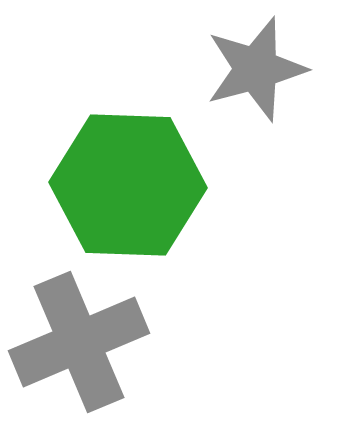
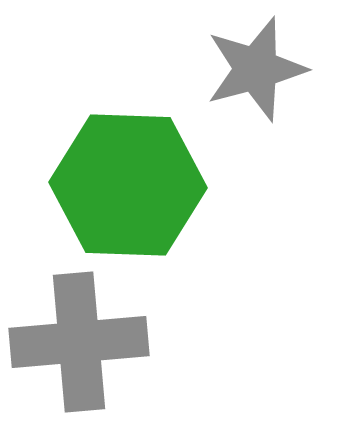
gray cross: rotated 18 degrees clockwise
